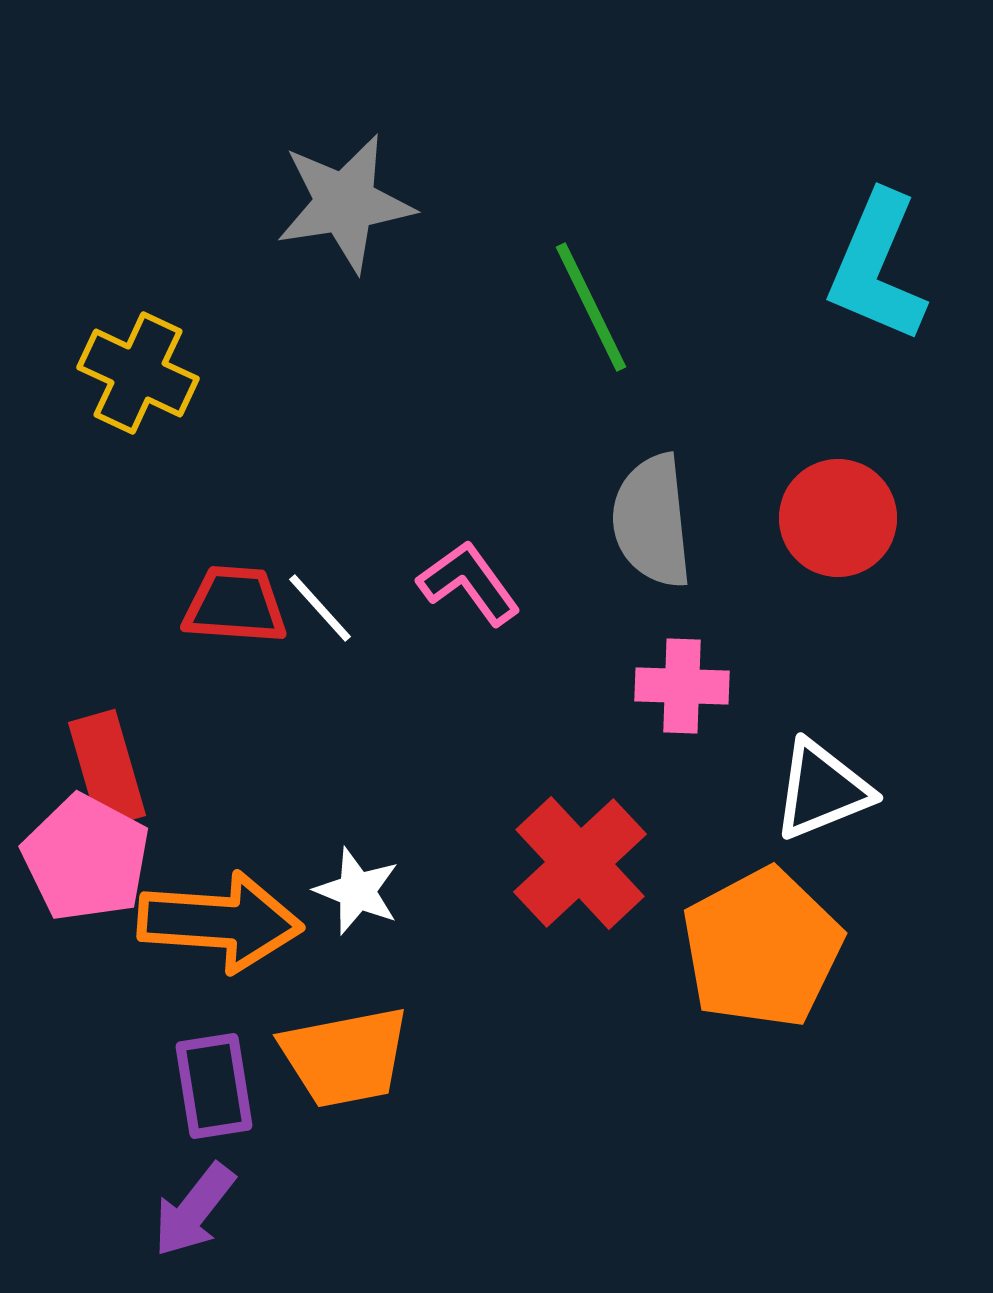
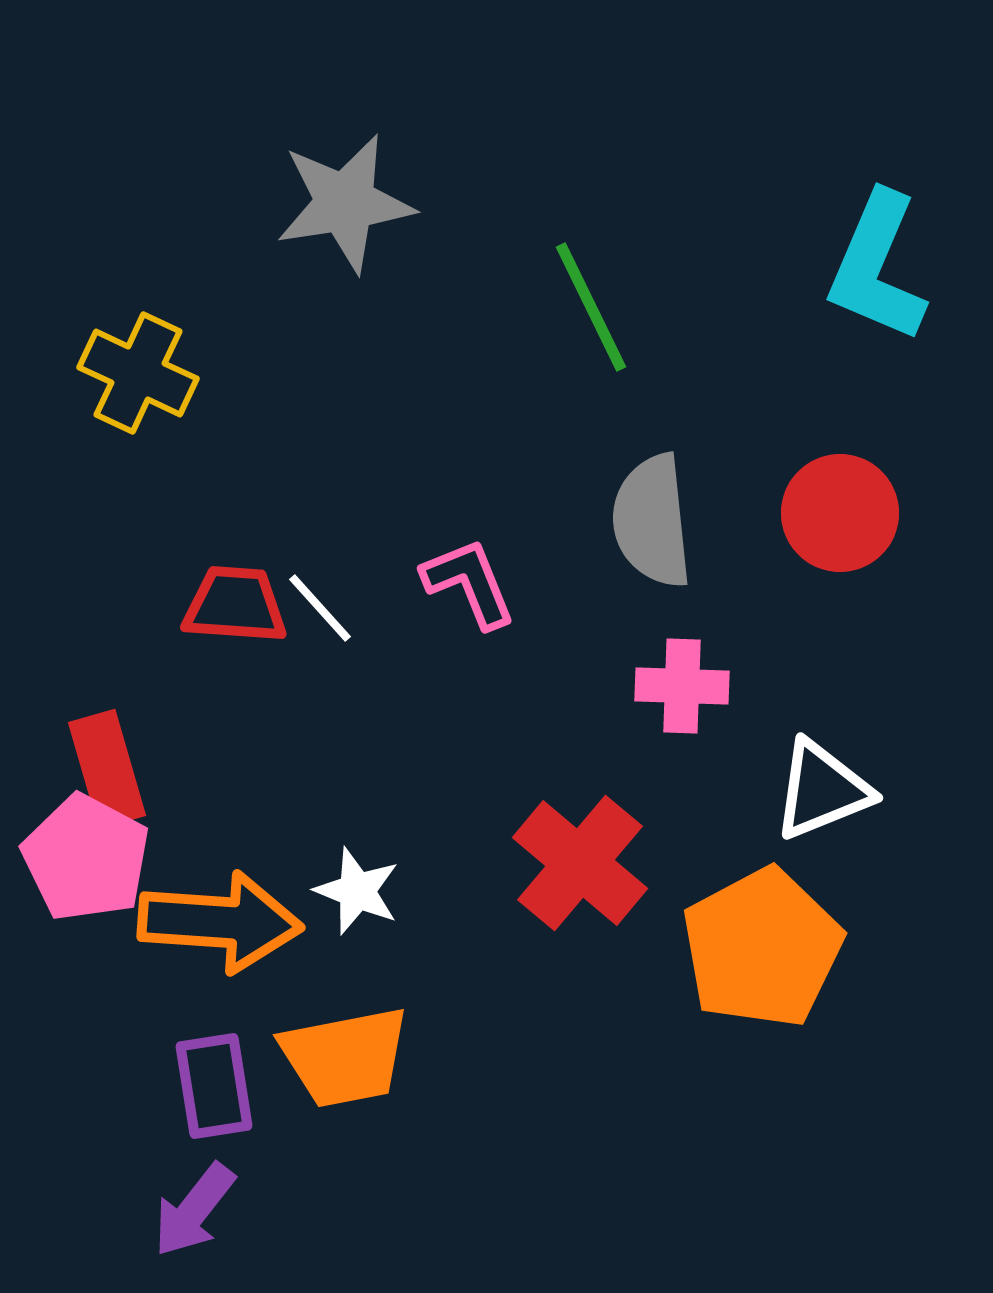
red circle: moved 2 px right, 5 px up
pink L-shape: rotated 14 degrees clockwise
red cross: rotated 7 degrees counterclockwise
